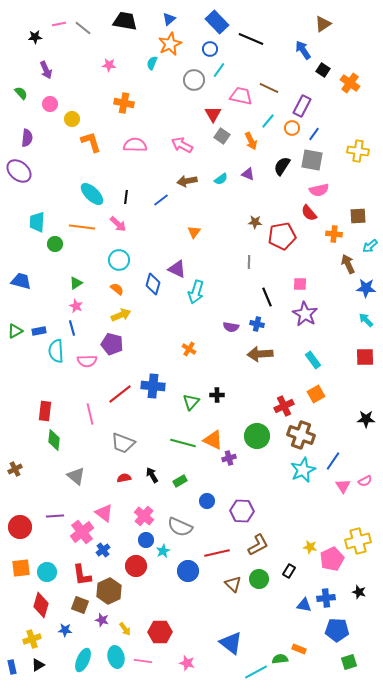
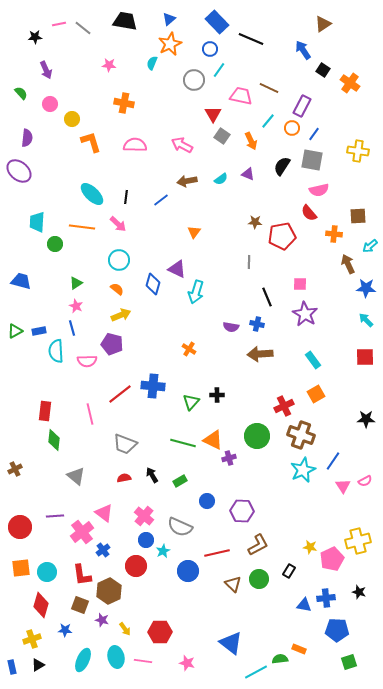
gray trapezoid at (123, 443): moved 2 px right, 1 px down
